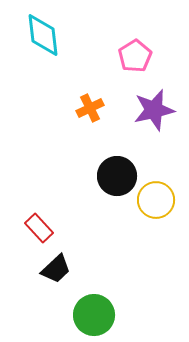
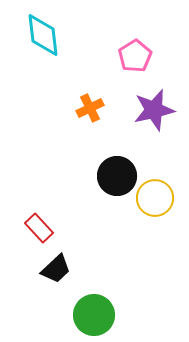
yellow circle: moved 1 px left, 2 px up
